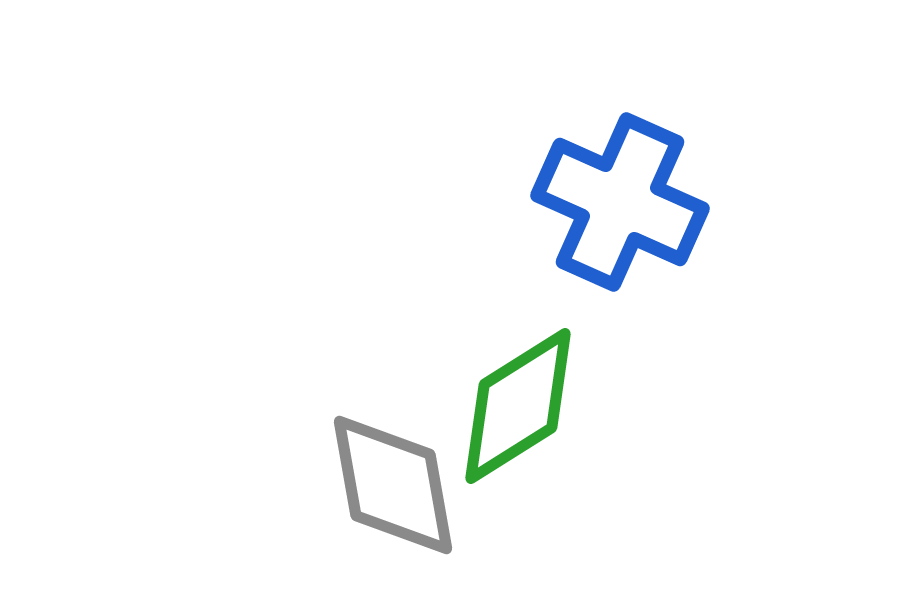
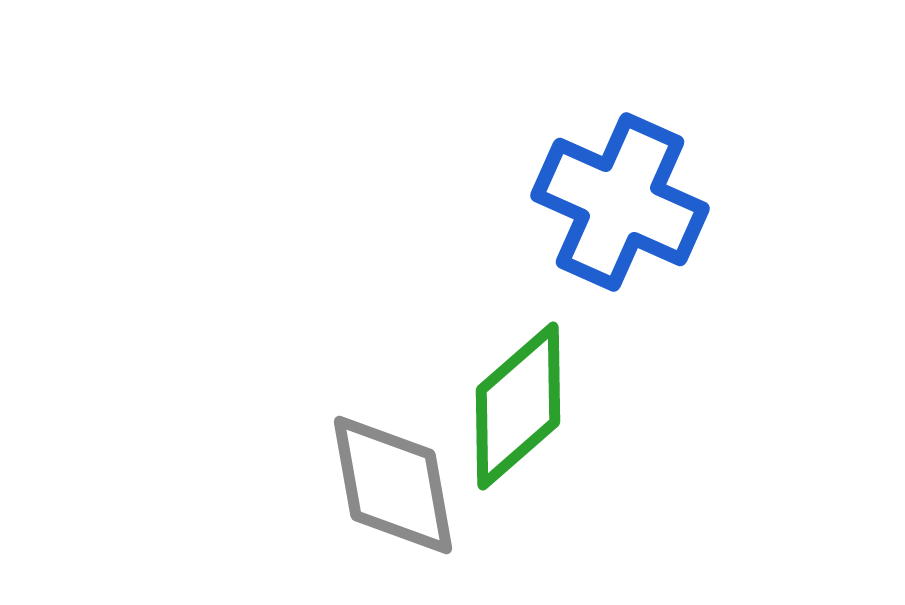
green diamond: rotated 9 degrees counterclockwise
